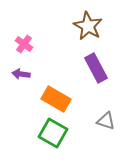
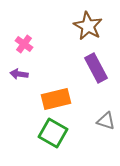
purple arrow: moved 2 px left
orange rectangle: rotated 44 degrees counterclockwise
